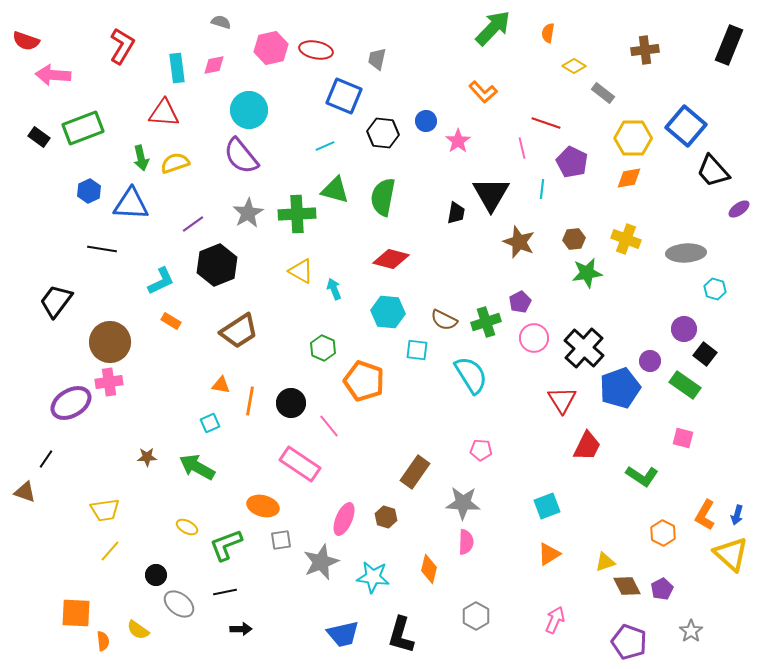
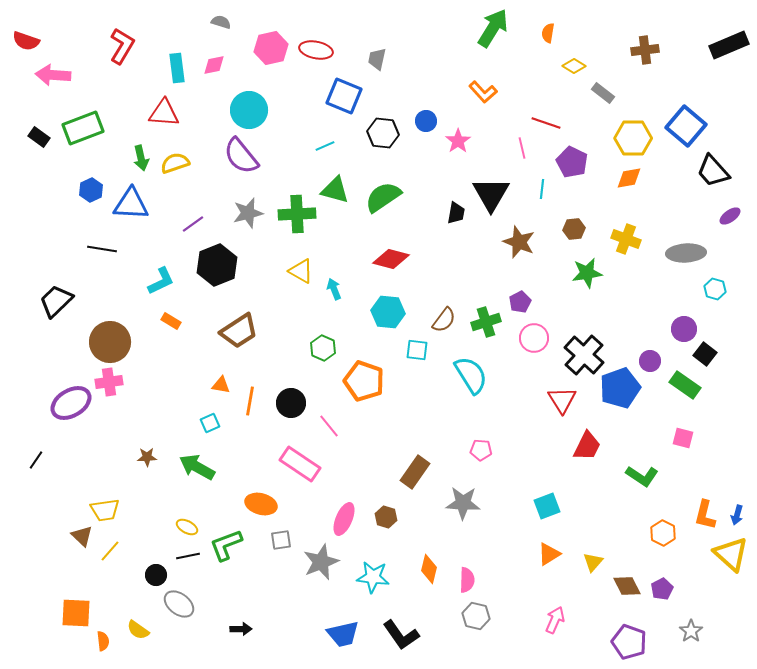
green arrow at (493, 28): rotated 12 degrees counterclockwise
black rectangle at (729, 45): rotated 45 degrees clockwise
blue hexagon at (89, 191): moved 2 px right, 1 px up
green semicircle at (383, 197): rotated 45 degrees clockwise
purple ellipse at (739, 209): moved 9 px left, 7 px down
gray star at (248, 213): rotated 16 degrees clockwise
brown hexagon at (574, 239): moved 10 px up
black trapezoid at (56, 301): rotated 9 degrees clockwise
brown semicircle at (444, 320): rotated 80 degrees counterclockwise
black cross at (584, 348): moved 7 px down
black line at (46, 459): moved 10 px left, 1 px down
brown triangle at (25, 492): moved 57 px right, 44 px down; rotated 25 degrees clockwise
orange ellipse at (263, 506): moved 2 px left, 2 px up
orange L-shape at (705, 515): rotated 16 degrees counterclockwise
pink semicircle at (466, 542): moved 1 px right, 38 px down
yellow triangle at (605, 562): moved 12 px left; rotated 30 degrees counterclockwise
black line at (225, 592): moved 37 px left, 36 px up
gray hexagon at (476, 616): rotated 16 degrees counterclockwise
black L-shape at (401, 635): rotated 51 degrees counterclockwise
